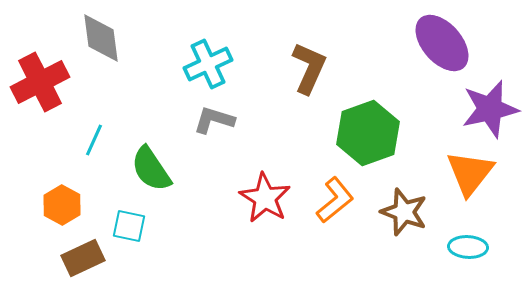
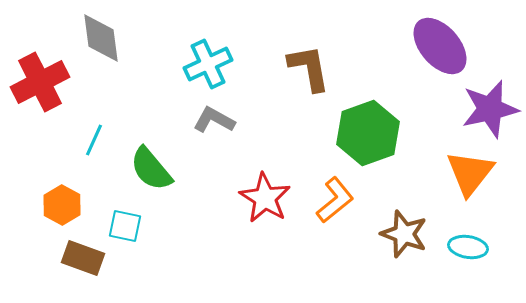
purple ellipse: moved 2 px left, 3 px down
brown L-shape: rotated 34 degrees counterclockwise
gray L-shape: rotated 12 degrees clockwise
green semicircle: rotated 6 degrees counterclockwise
brown star: moved 22 px down
cyan square: moved 4 px left
cyan ellipse: rotated 6 degrees clockwise
brown rectangle: rotated 45 degrees clockwise
